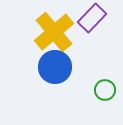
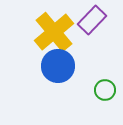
purple rectangle: moved 2 px down
blue circle: moved 3 px right, 1 px up
